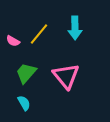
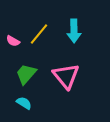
cyan arrow: moved 1 px left, 3 px down
green trapezoid: moved 1 px down
cyan semicircle: rotated 28 degrees counterclockwise
